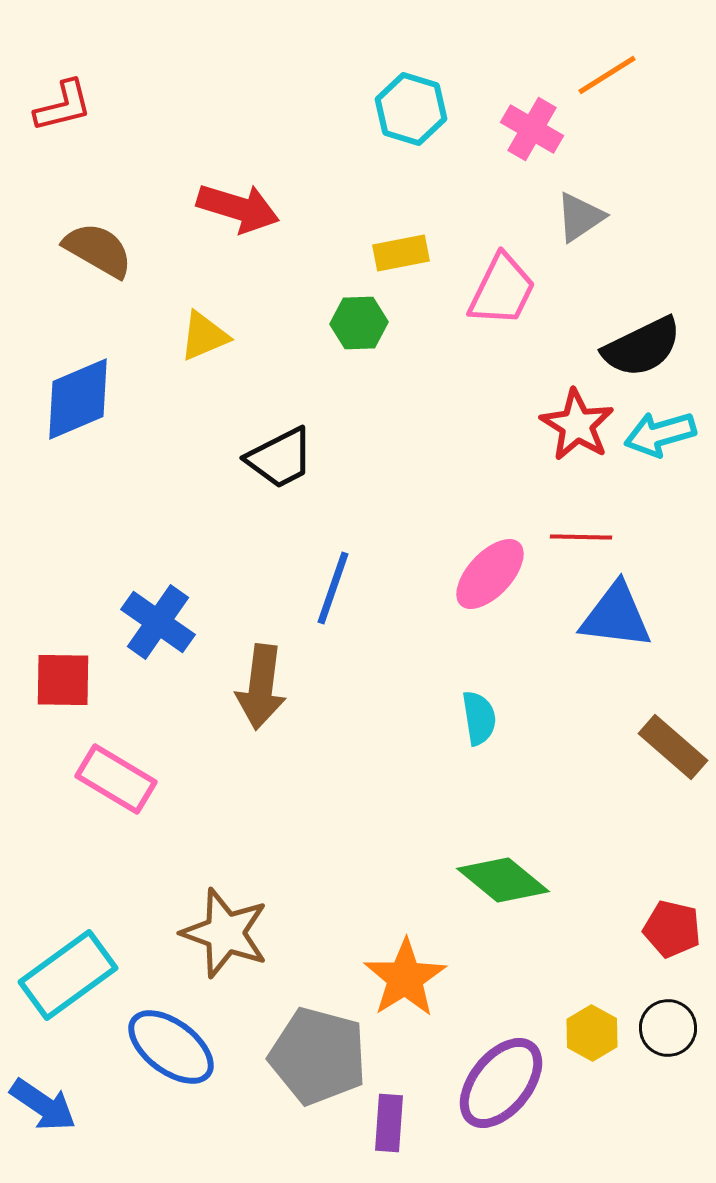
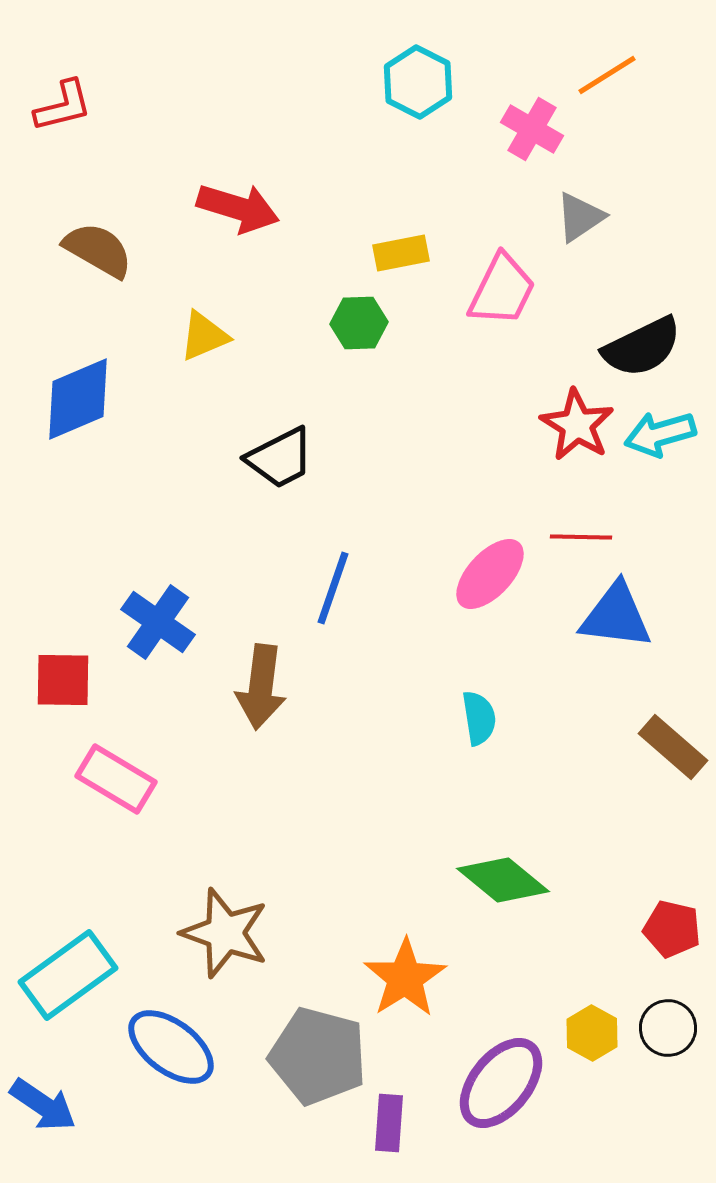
cyan hexagon: moved 7 px right, 27 px up; rotated 10 degrees clockwise
